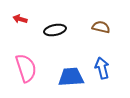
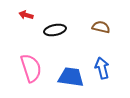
red arrow: moved 6 px right, 4 px up
pink semicircle: moved 5 px right
blue trapezoid: rotated 12 degrees clockwise
